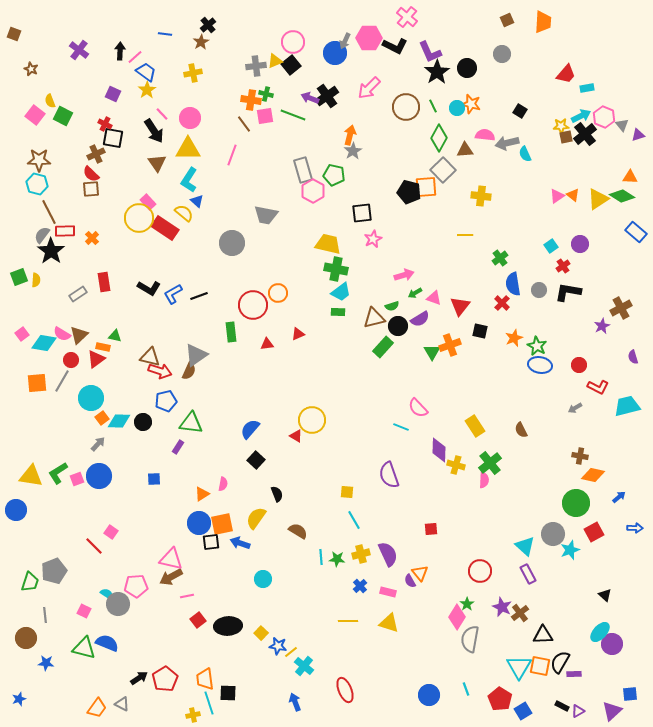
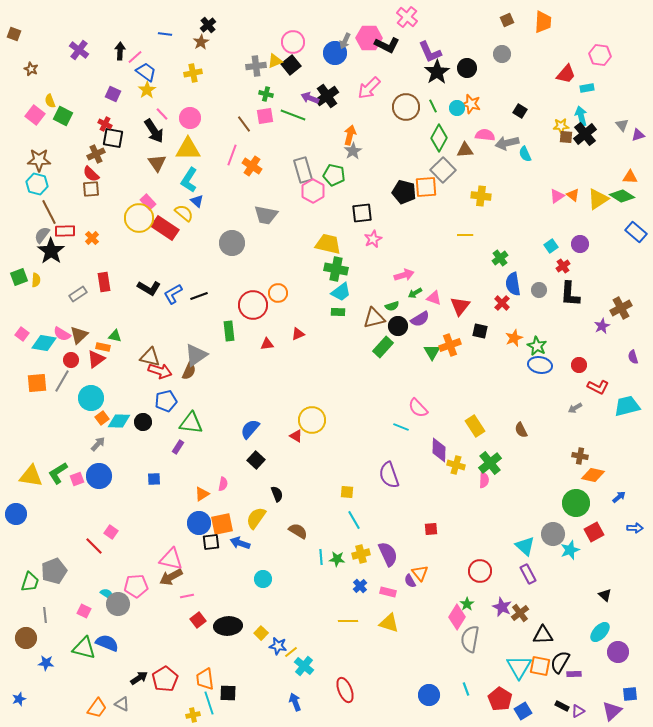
black L-shape at (395, 46): moved 8 px left, 1 px up
orange cross at (251, 100): moved 1 px right, 66 px down; rotated 24 degrees clockwise
cyan arrow at (581, 116): rotated 78 degrees counterclockwise
pink hexagon at (604, 117): moved 4 px left, 62 px up; rotated 15 degrees counterclockwise
brown square at (566, 137): rotated 16 degrees clockwise
black pentagon at (409, 192): moved 5 px left
black L-shape at (568, 292): moved 2 px right, 2 px down; rotated 96 degrees counterclockwise
green rectangle at (231, 332): moved 2 px left, 1 px up
pink square at (22, 334): rotated 16 degrees counterclockwise
blue circle at (16, 510): moved 4 px down
purple circle at (612, 644): moved 6 px right, 8 px down
